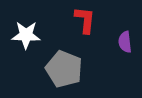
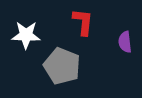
red L-shape: moved 2 px left, 2 px down
gray pentagon: moved 2 px left, 3 px up
